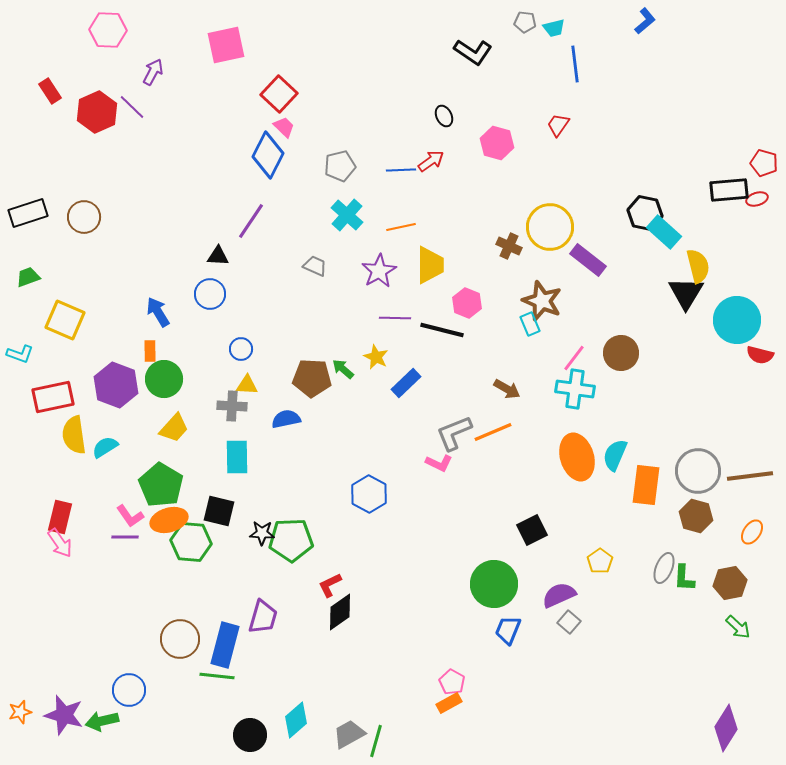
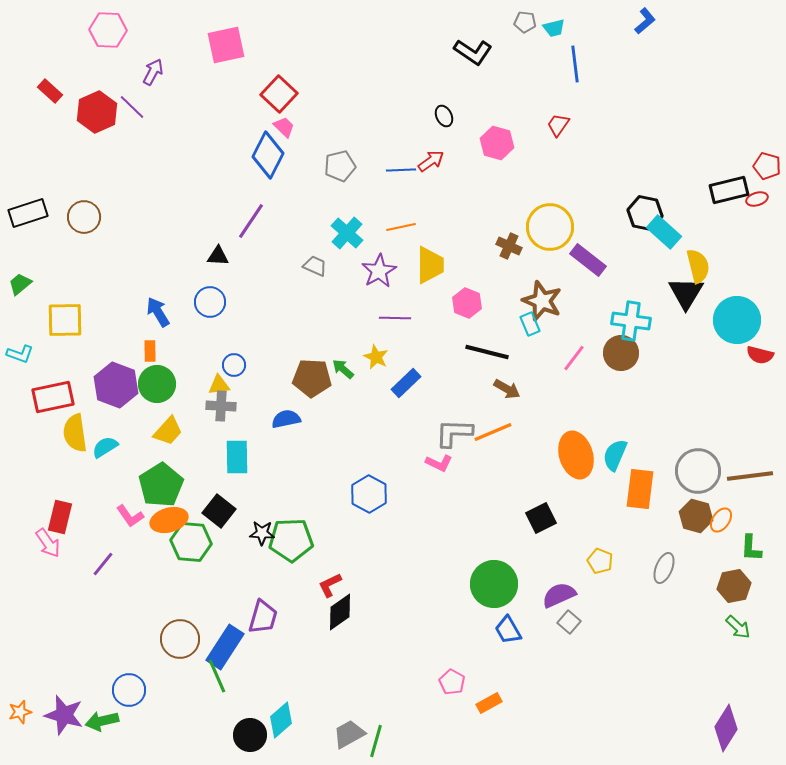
red rectangle at (50, 91): rotated 15 degrees counterclockwise
red pentagon at (764, 163): moved 3 px right, 3 px down
black rectangle at (729, 190): rotated 9 degrees counterclockwise
cyan cross at (347, 215): moved 18 px down
green trapezoid at (28, 277): moved 8 px left, 7 px down; rotated 20 degrees counterclockwise
blue circle at (210, 294): moved 8 px down
yellow square at (65, 320): rotated 24 degrees counterclockwise
black line at (442, 330): moved 45 px right, 22 px down
blue circle at (241, 349): moved 7 px left, 16 px down
green circle at (164, 379): moved 7 px left, 5 px down
yellow triangle at (247, 385): moved 28 px left; rotated 10 degrees counterclockwise
cyan cross at (575, 389): moved 56 px right, 68 px up
gray cross at (232, 406): moved 11 px left
yellow trapezoid at (174, 428): moved 6 px left, 3 px down
gray L-shape at (454, 433): rotated 24 degrees clockwise
yellow semicircle at (74, 435): moved 1 px right, 2 px up
orange ellipse at (577, 457): moved 1 px left, 2 px up
green pentagon at (161, 485): rotated 9 degrees clockwise
orange rectangle at (646, 485): moved 6 px left, 4 px down
black square at (219, 511): rotated 24 degrees clockwise
black square at (532, 530): moved 9 px right, 12 px up
orange ellipse at (752, 532): moved 31 px left, 12 px up
purple line at (125, 537): moved 22 px left, 27 px down; rotated 52 degrees counterclockwise
pink arrow at (60, 543): moved 12 px left
yellow pentagon at (600, 561): rotated 15 degrees counterclockwise
green L-shape at (684, 578): moved 67 px right, 30 px up
brown hexagon at (730, 583): moved 4 px right, 3 px down
blue trapezoid at (508, 630): rotated 52 degrees counterclockwise
blue rectangle at (225, 645): moved 2 px down; rotated 18 degrees clockwise
green line at (217, 676): rotated 60 degrees clockwise
orange rectangle at (449, 703): moved 40 px right
cyan diamond at (296, 720): moved 15 px left
